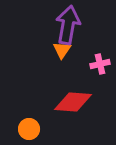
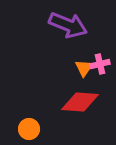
purple arrow: rotated 102 degrees clockwise
orange triangle: moved 22 px right, 18 px down
red diamond: moved 7 px right
